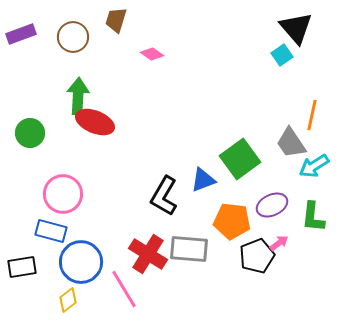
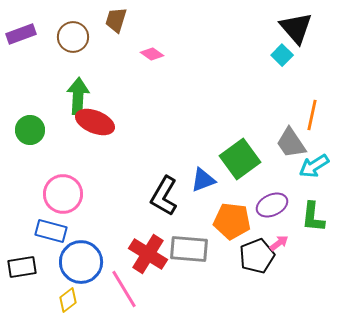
cyan square: rotated 10 degrees counterclockwise
green circle: moved 3 px up
